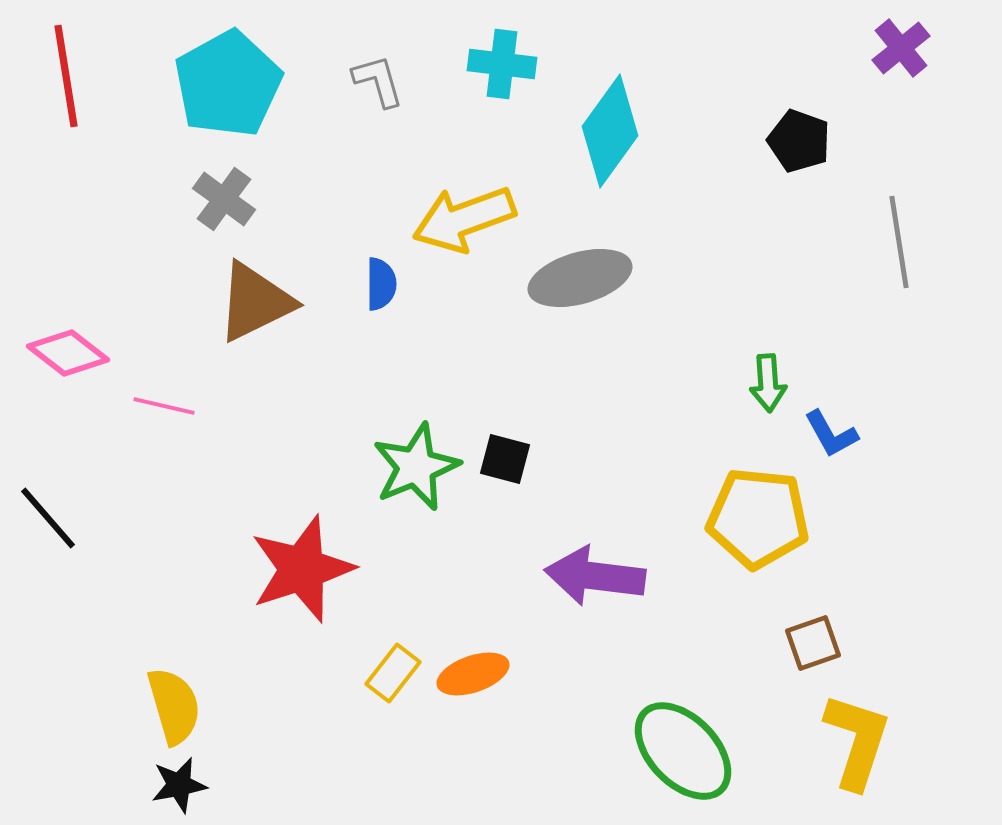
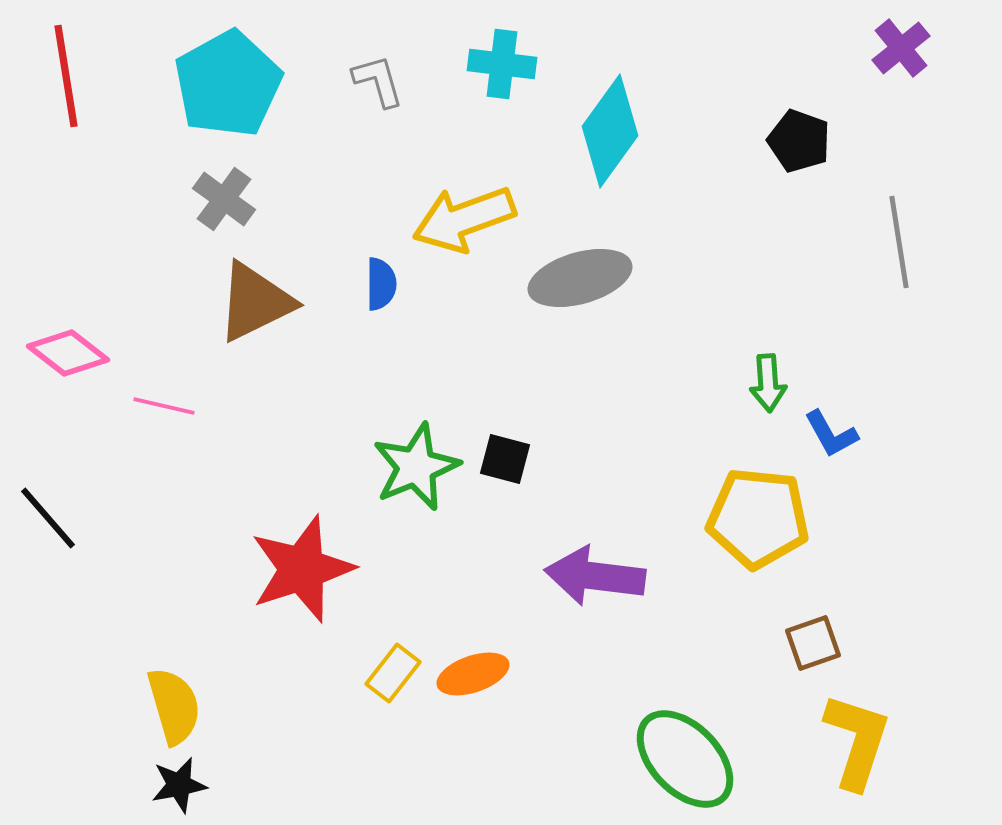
green ellipse: moved 2 px right, 8 px down
